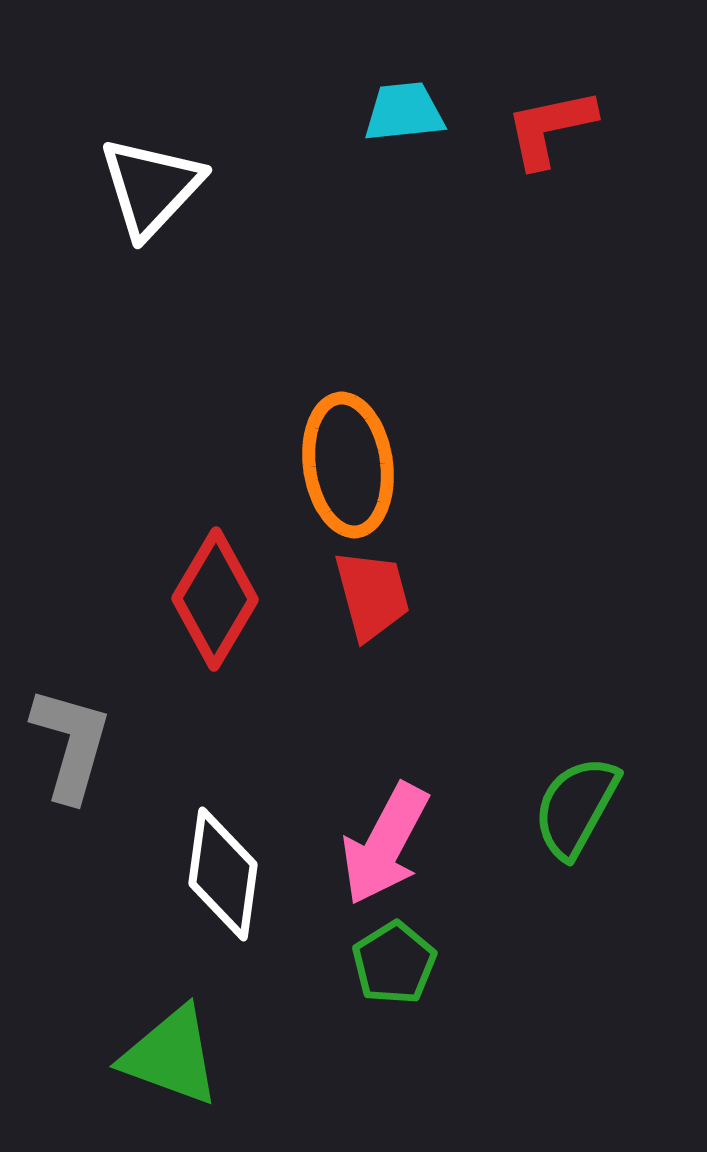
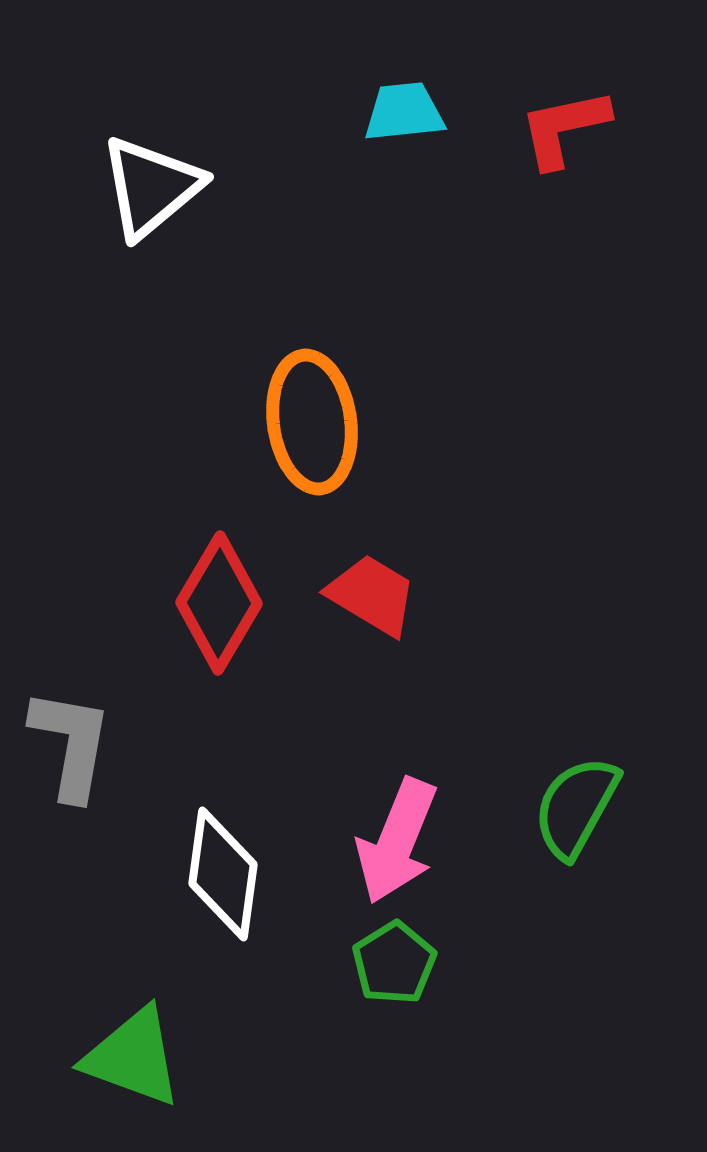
red L-shape: moved 14 px right
white triangle: rotated 7 degrees clockwise
orange ellipse: moved 36 px left, 43 px up
red trapezoid: rotated 44 degrees counterclockwise
red diamond: moved 4 px right, 4 px down
gray L-shape: rotated 6 degrees counterclockwise
pink arrow: moved 12 px right, 3 px up; rotated 6 degrees counterclockwise
green triangle: moved 38 px left, 1 px down
